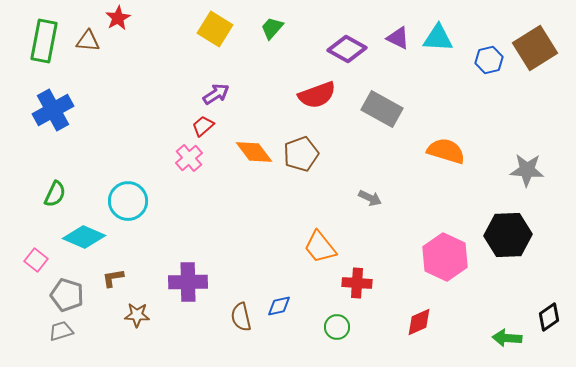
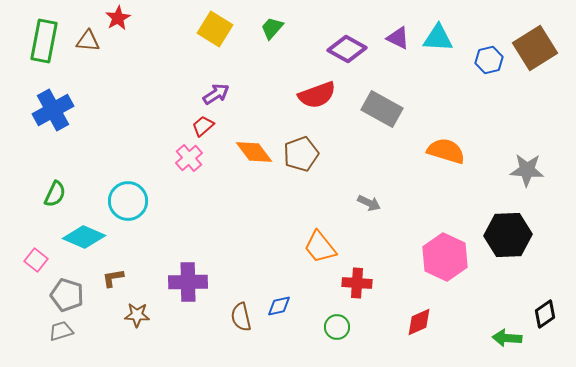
gray arrow: moved 1 px left, 5 px down
black diamond: moved 4 px left, 3 px up
